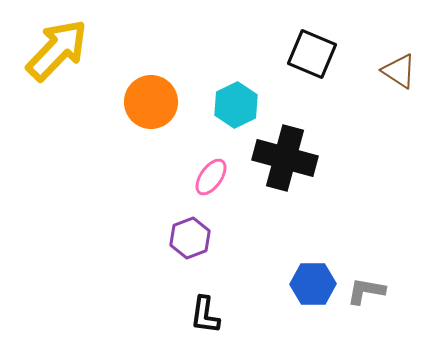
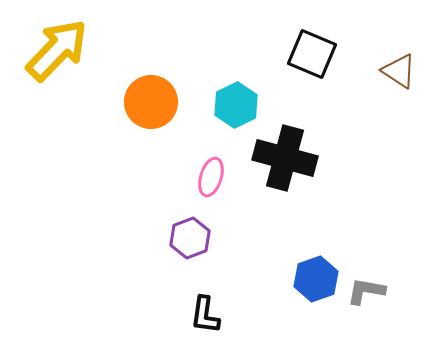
pink ellipse: rotated 18 degrees counterclockwise
blue hexagon: moved 3 px right, 5 px up; rotated 18 degrees counterclockwise
